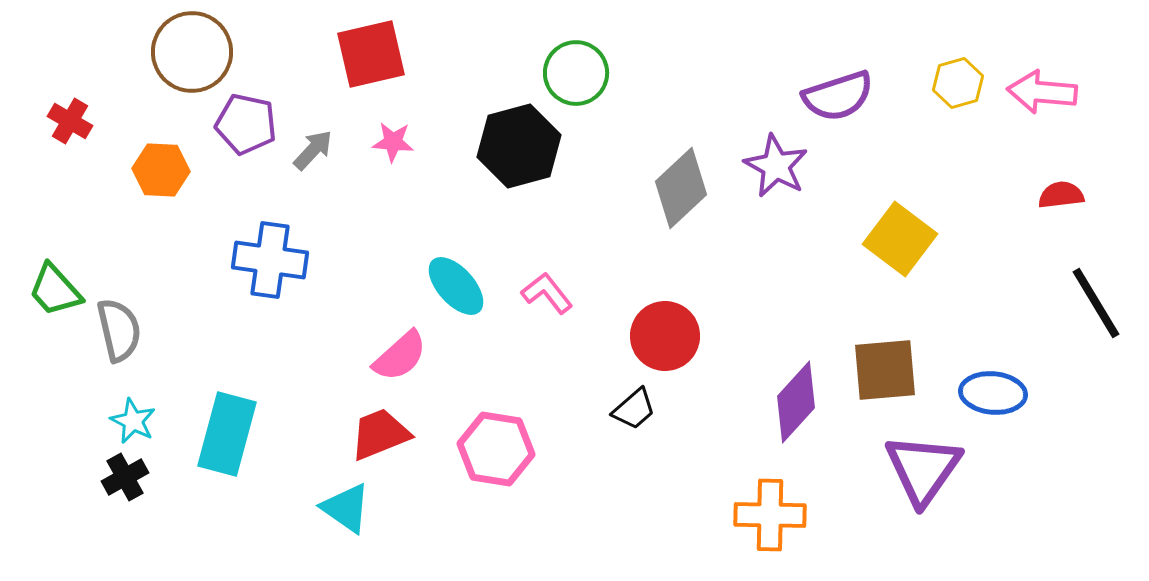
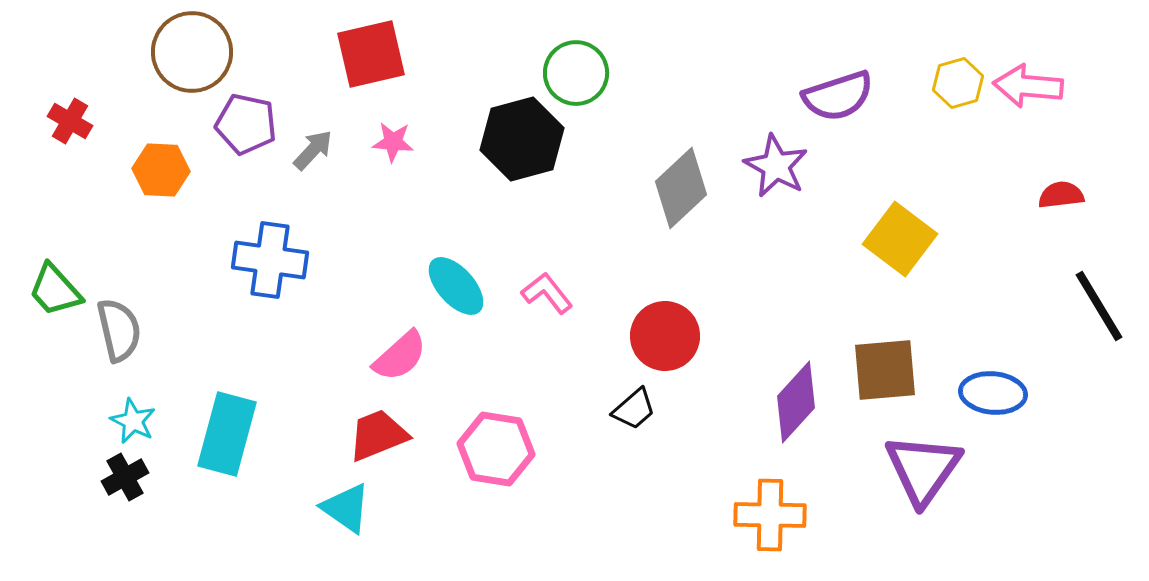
pink arrow: moved 14 px left, 6 px up
black hexagon: moved 3 px right, 7 px up
black line: moved 3 px right, 3 px down
red trapezoid: moved 2 px left, 1 px down
